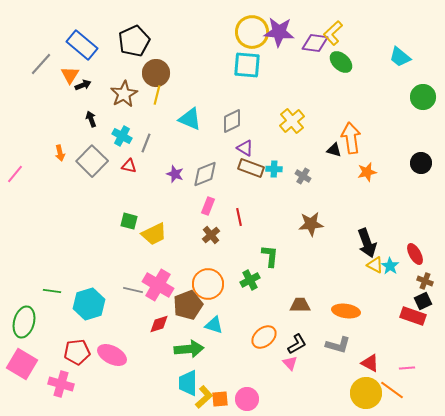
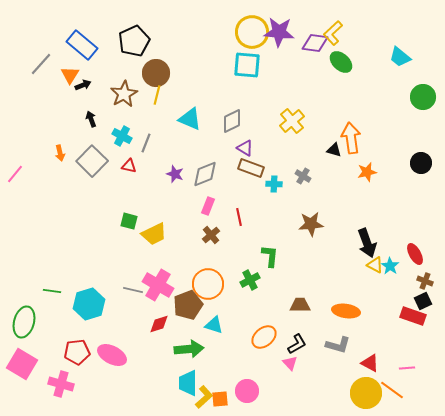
cyan cross at (274, 169): moved 15 px down
pink circle at (247, 399): moved 8 px up
